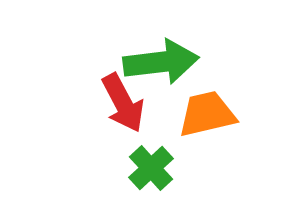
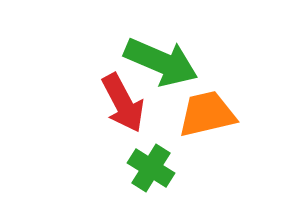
green arrow: rotated 30 degrees clockwise
green cross: rotated 15 degrees counterclockwise
